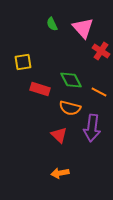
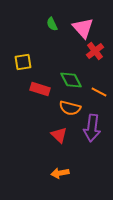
red cross: moved 6 px left; rotated 18 degrees clockwise
